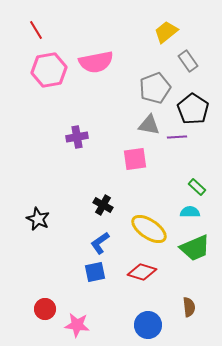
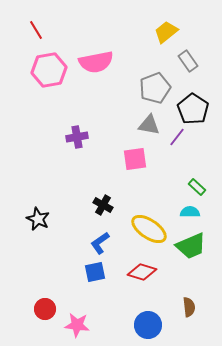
purple line: rotated 48 degrees counterclockwise
green trapezoid: moved 4 px left, 2 px up
